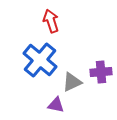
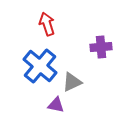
red arrow: moved 4 px left, 3 px down
blue cross: moved 6 px down
purple cross: moved 25 px up
